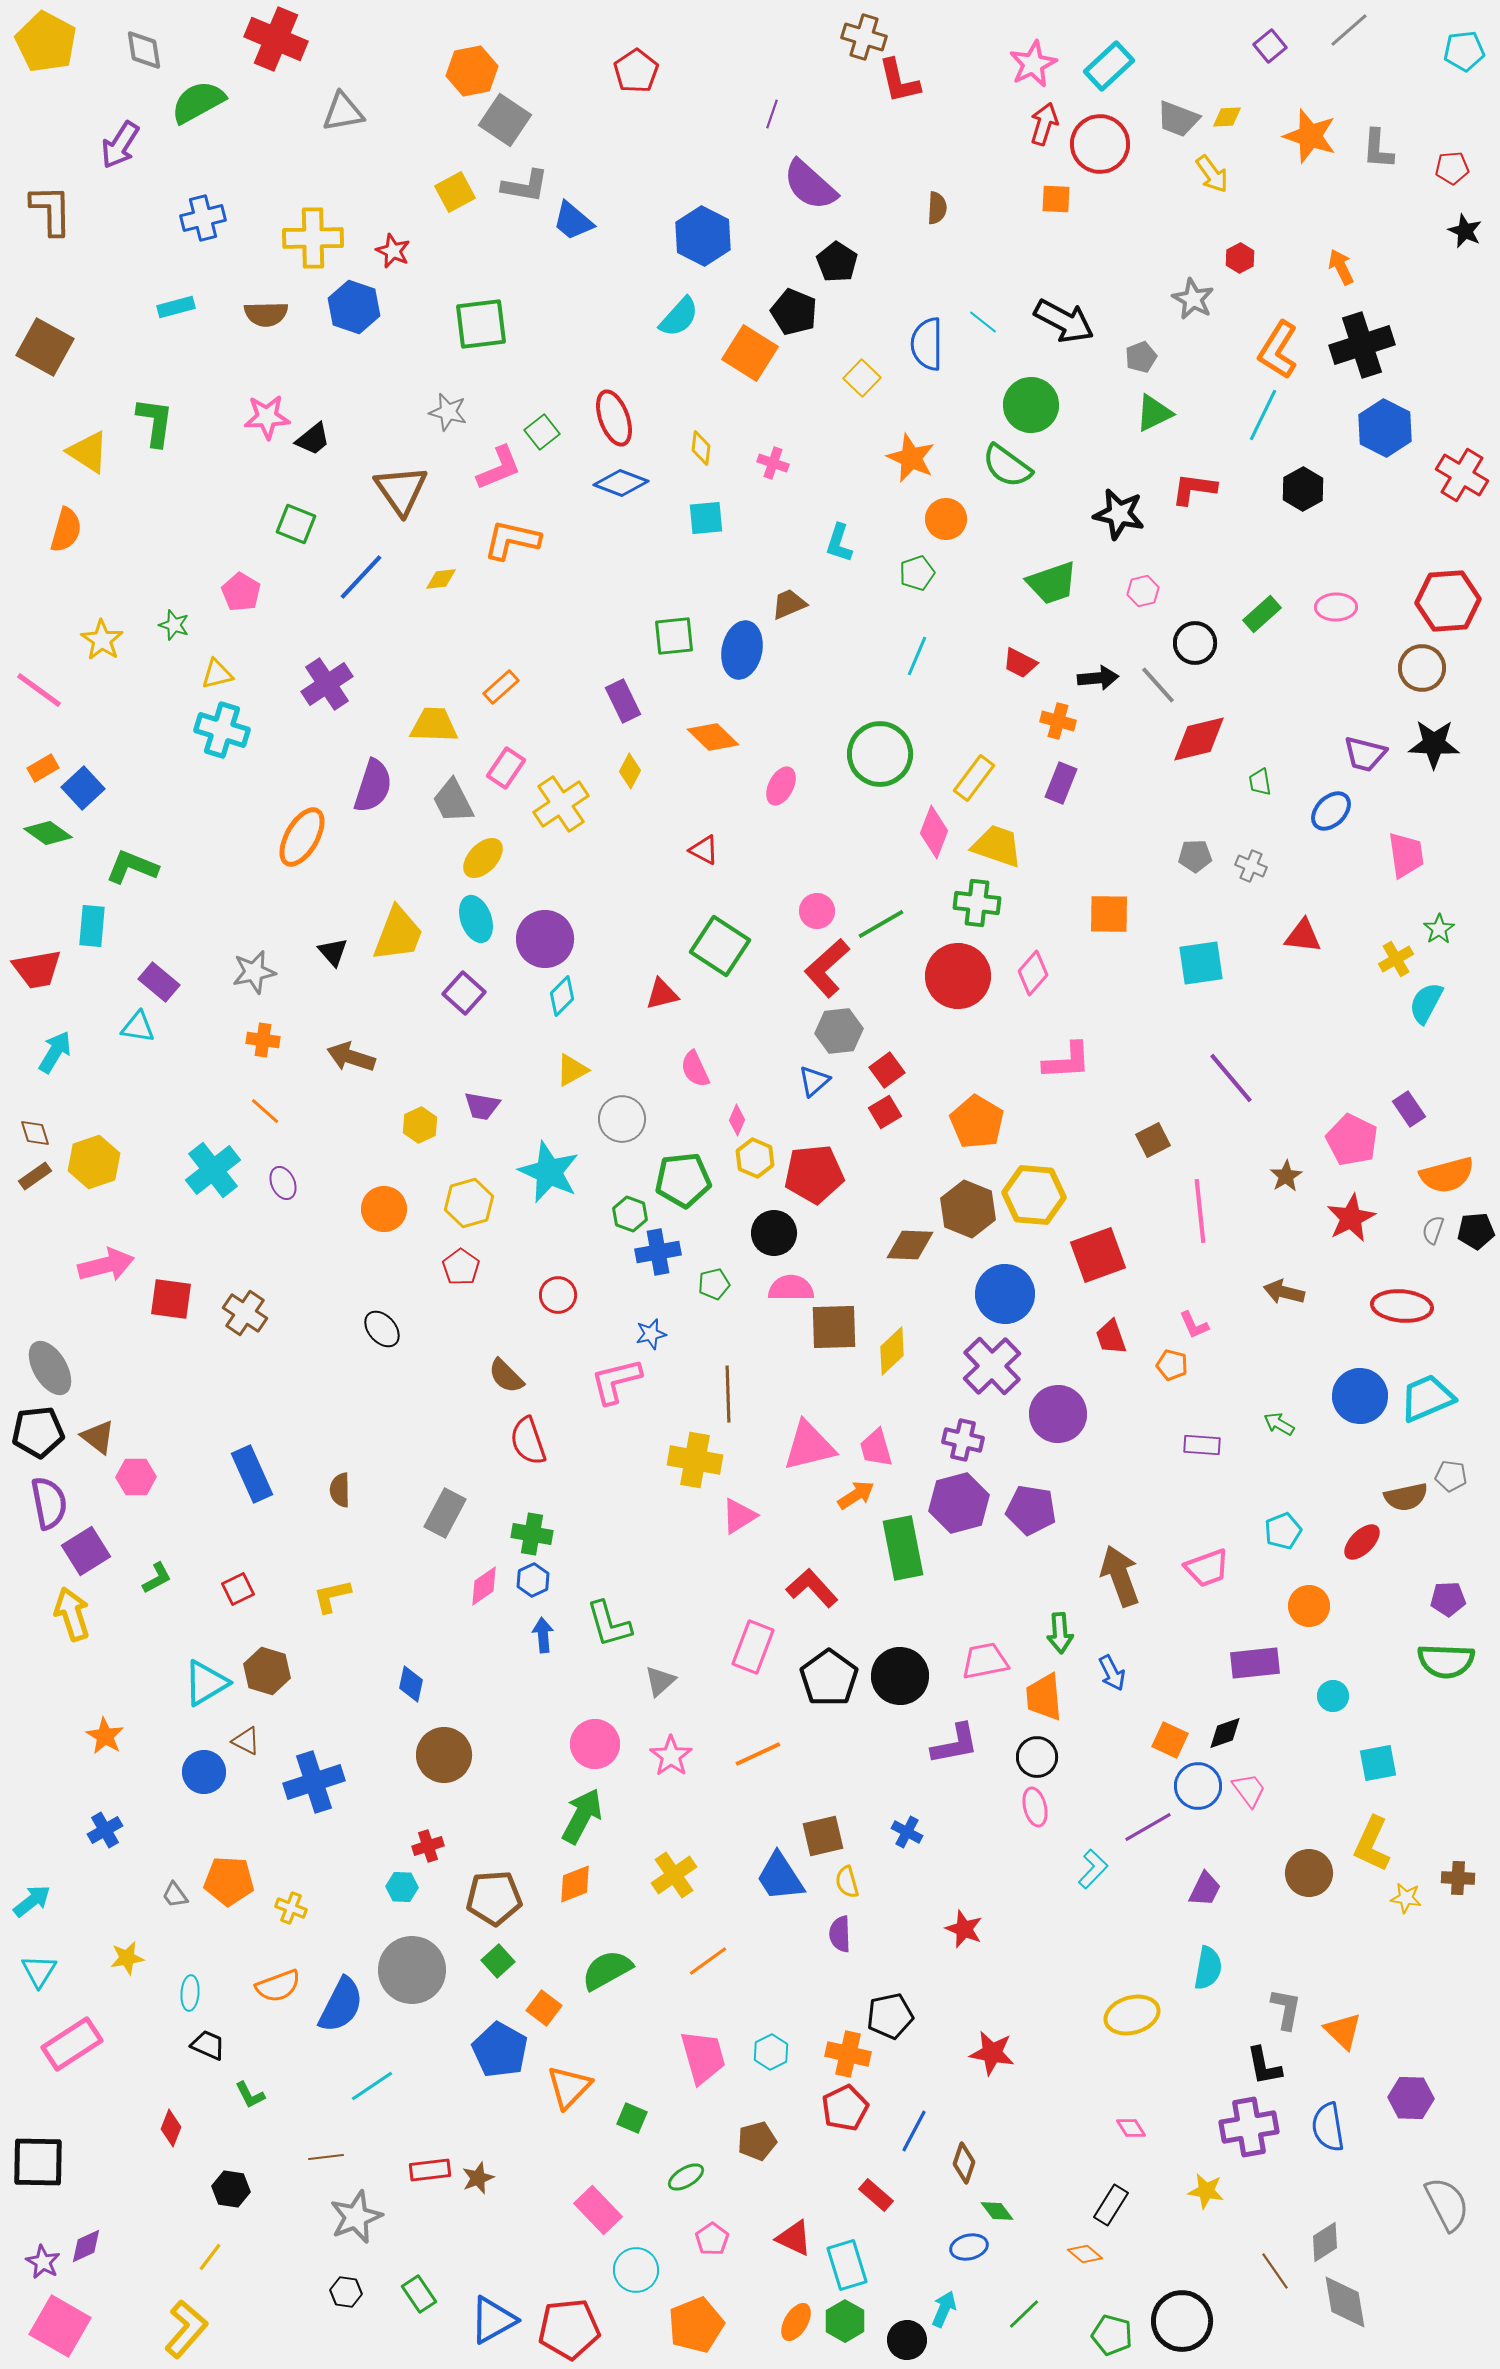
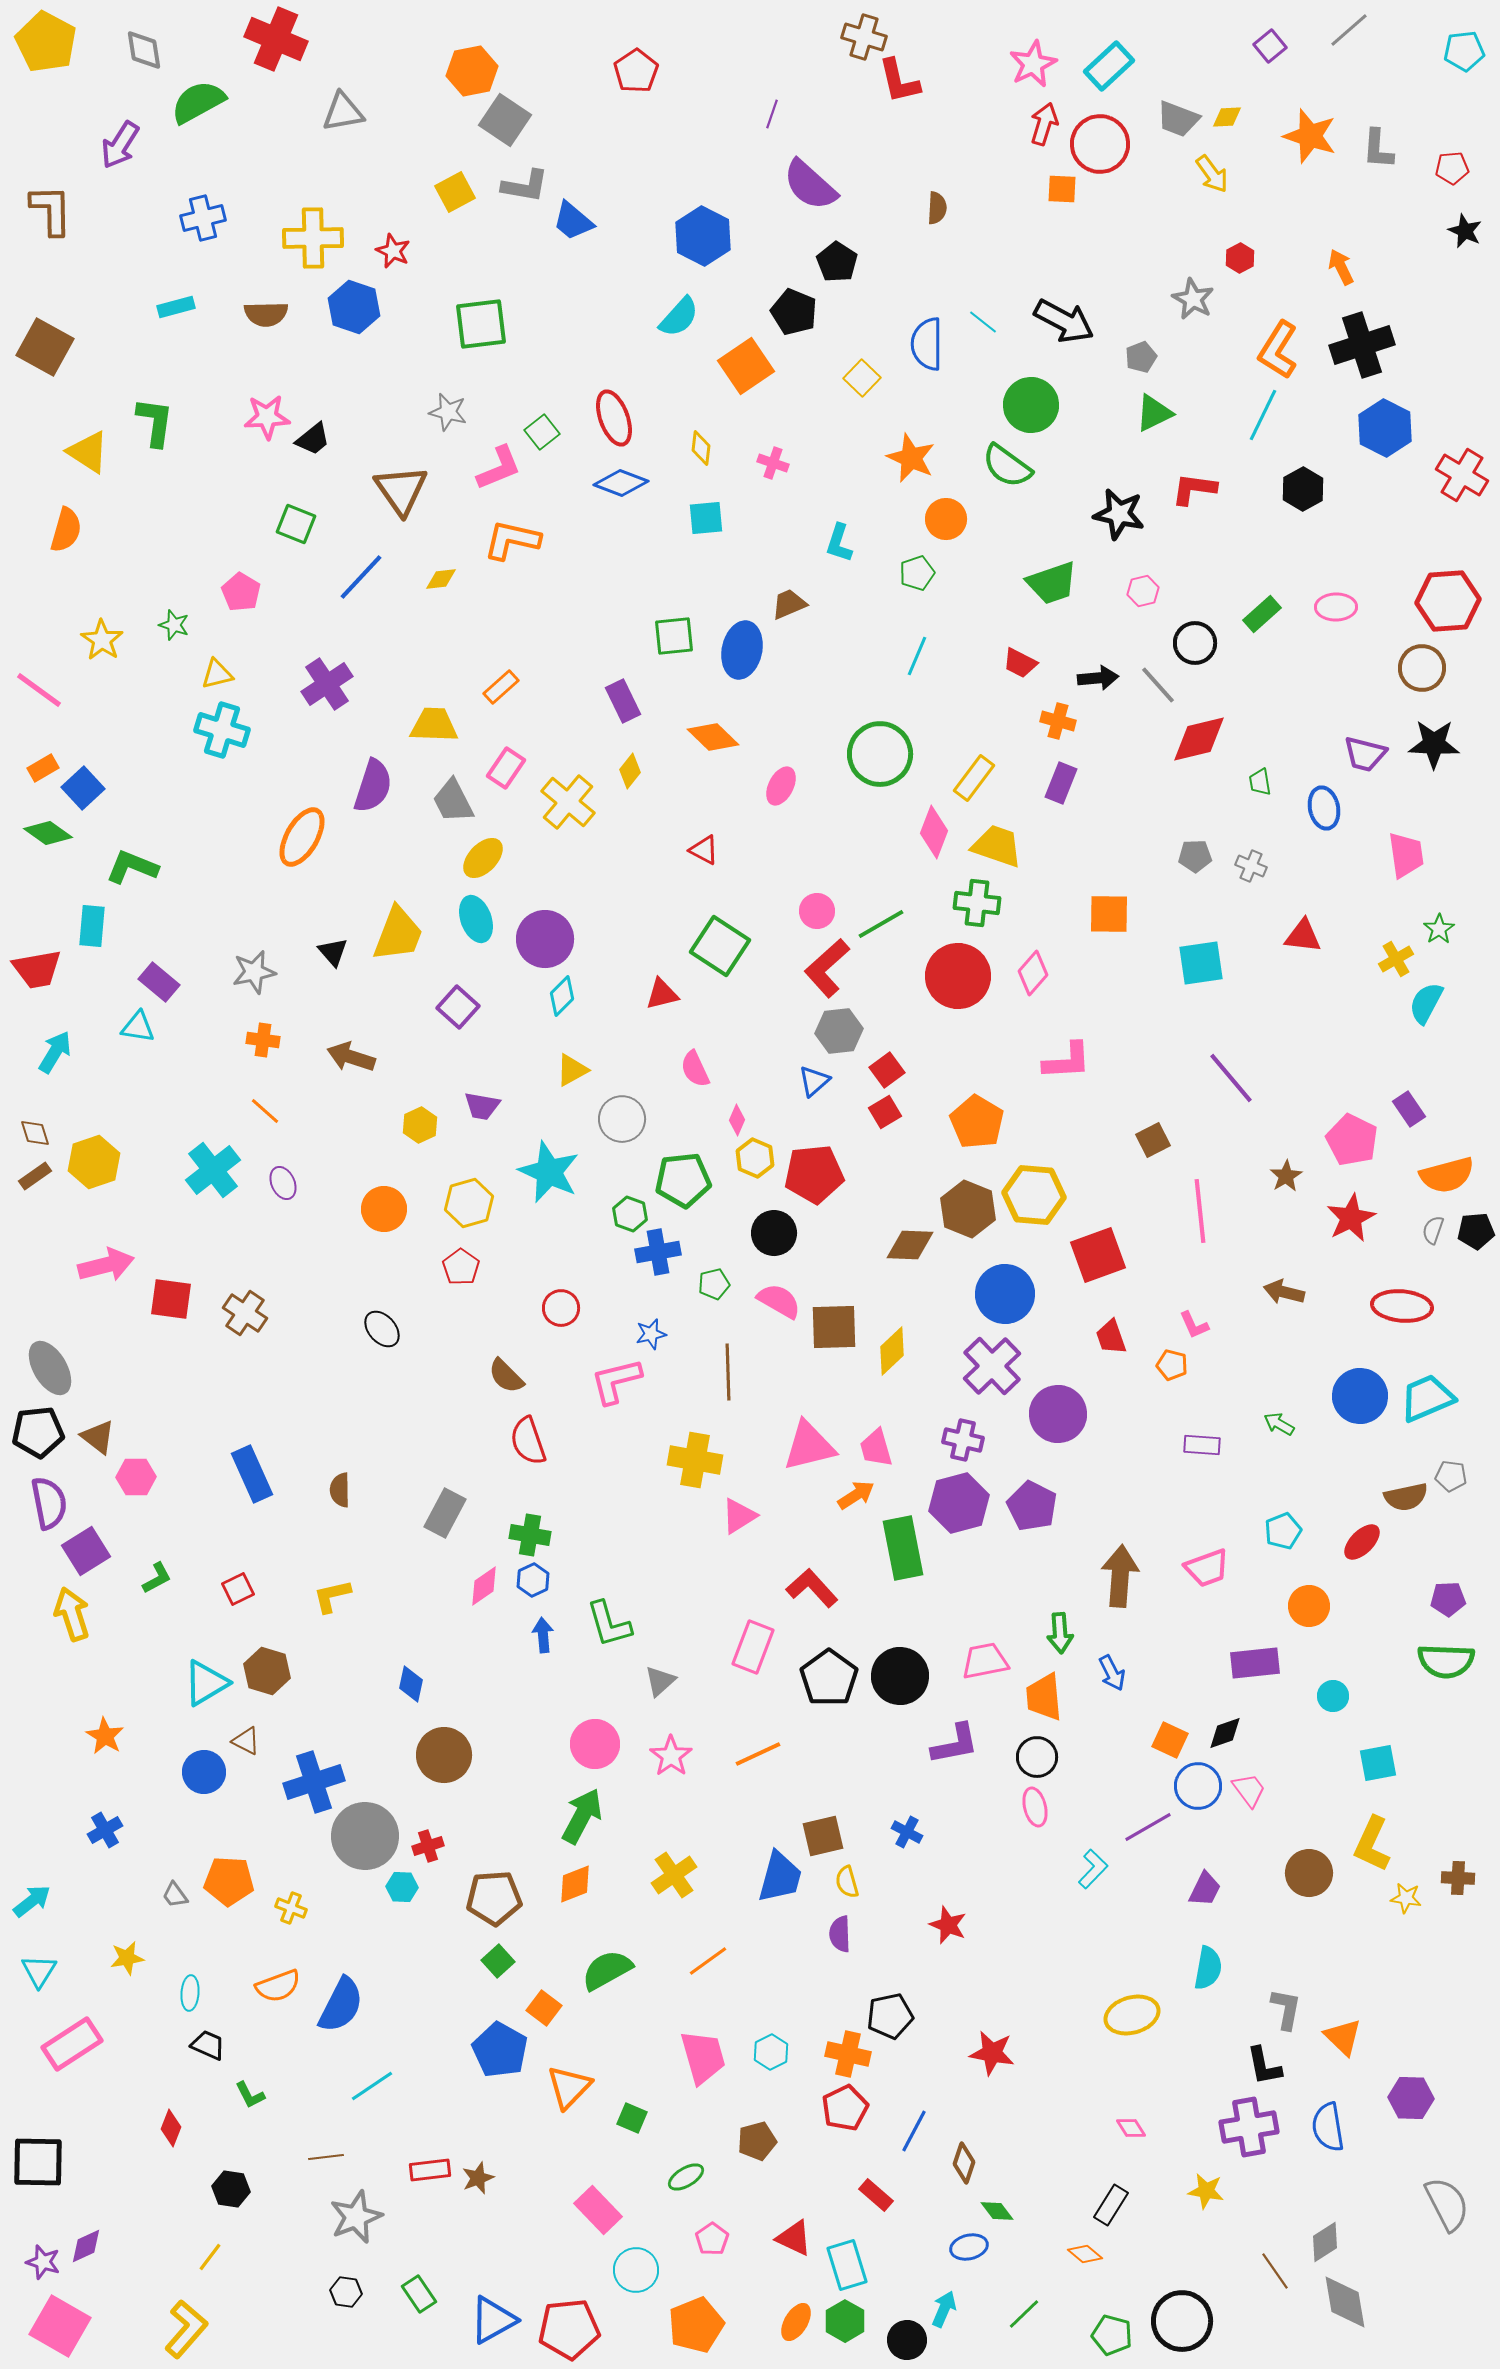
orange square at (1056, 199): moved 6 px right, 10 px up
orange square at (750, 353): moved 4 px left, 13 px down; rotated 24 degrees clockwise
yellow diamond at (630, 771): rotated 12 degrees clockwise
yellow cross at (561, 804): moved 7 px right, 2 px up; rotated 16 degrees counterclockwise
blue ellipse at (1331, 811): moved 7 px left, 3 px up; rotated 57 degrees counterclockwise
purple square at (464, 993): moved 6 px left, 14 px down
pink semicircle at (791, 1288): moved 12 px left, 13 px down; rotated 30 degrees clockwise
red circle at (558, 1295): moved 3 px right, 13 px down
brown line at (728, 1394): moved 22 px up
purple pentagon at (1031, 1510): moved 1 px right, 4 px up; rotated 18 degrees clockwise
green cross at (532, 1534): moved 2 px left, 1 px down
brown arrow at (1120, 1576): rotated 24 degrees clockwise
blue trapezoid at (780, 1877): rotated 132 degrees counterclockwise
red star at (964, 1929): moved 16 px left, 4 px up
gray circle at (412, 1970): moved 47 px left, 134 px up
orange triangle at (1343, 2031): moved 6 px down
purple star at (43, 2262): rotated 12 degrees counterclockwise
